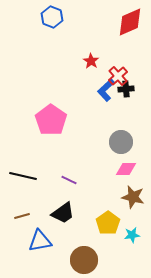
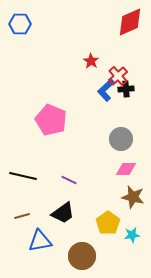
blue hexagon: moved 32 px left, 7 px down; rotated 20 degrees counterclockwise
pink pentagon: rotated 12 degrees counterclockwise
gray circle: moved 3 px up
brown circle: moved 2 px left, 4 px up
